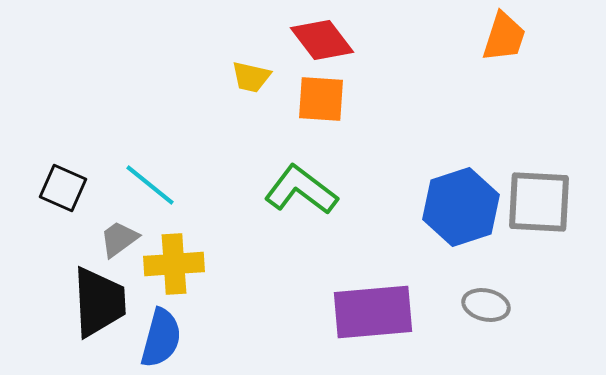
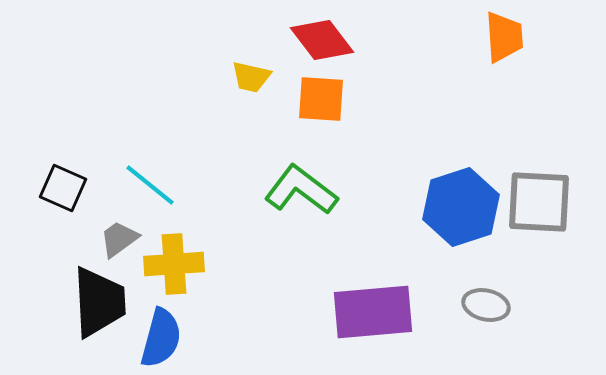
orange trapezoid: rotated 22 degrees counterclockwise
